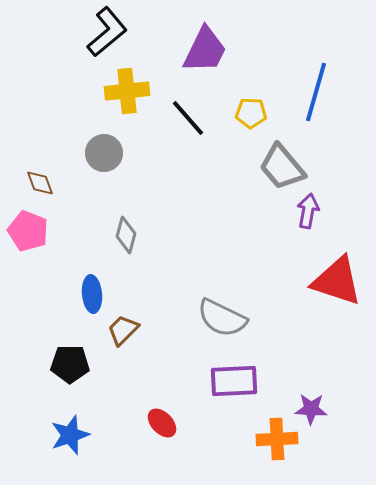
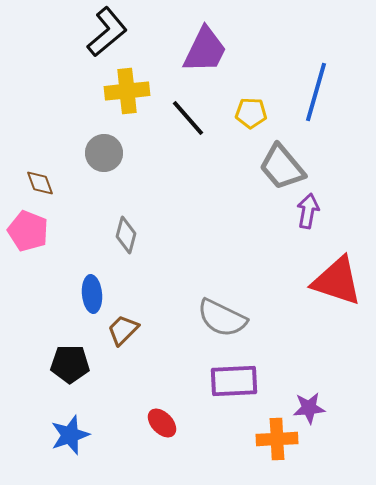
purple star: moved 2 px left, 1 px up; rotated 8 degrees counterclockwise
